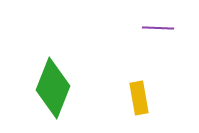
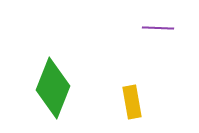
yellow rectangle: moved 7 px left, 4 px down
